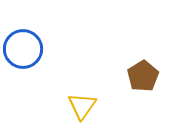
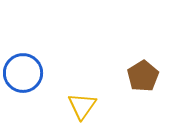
blue circle: moved 24 px down
